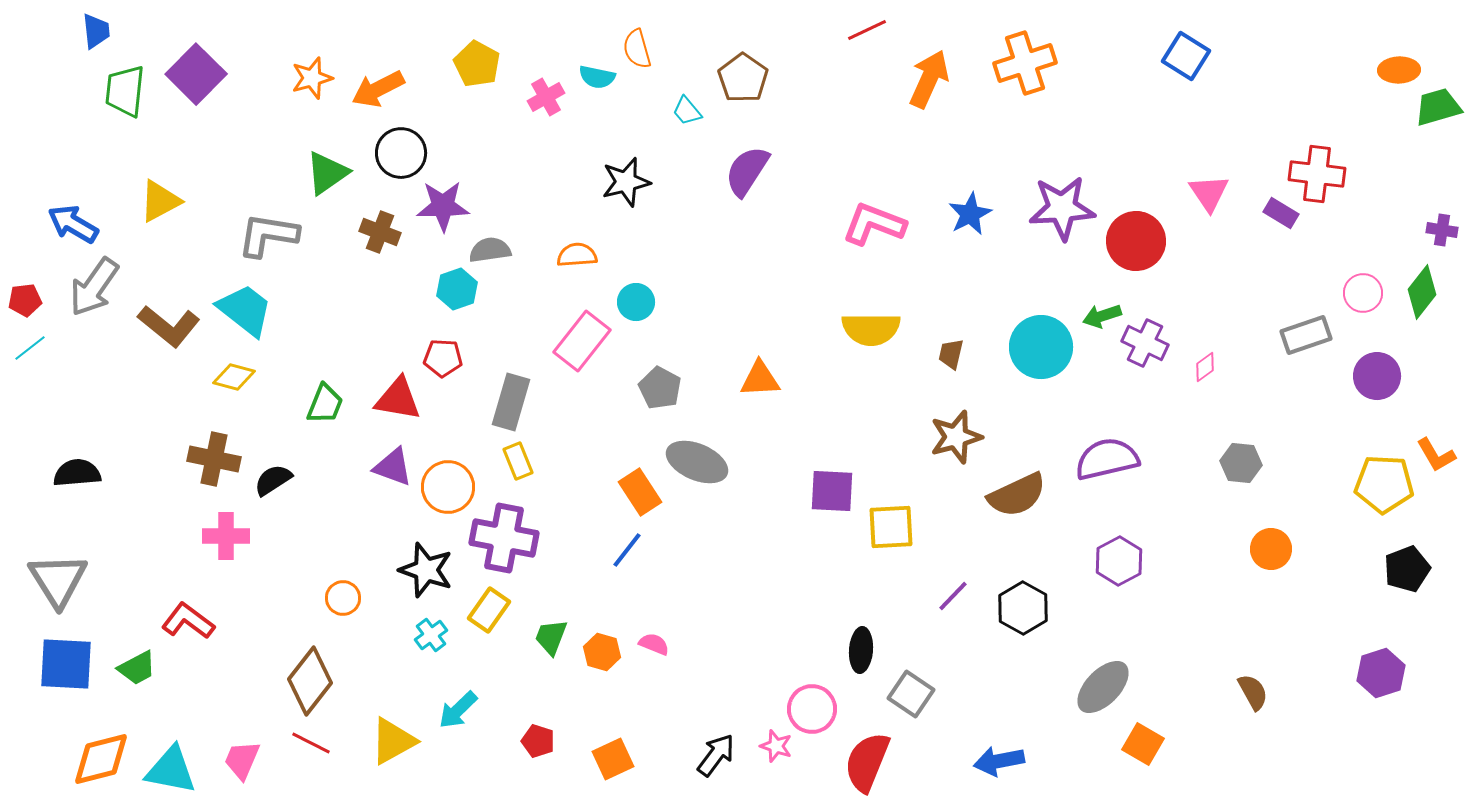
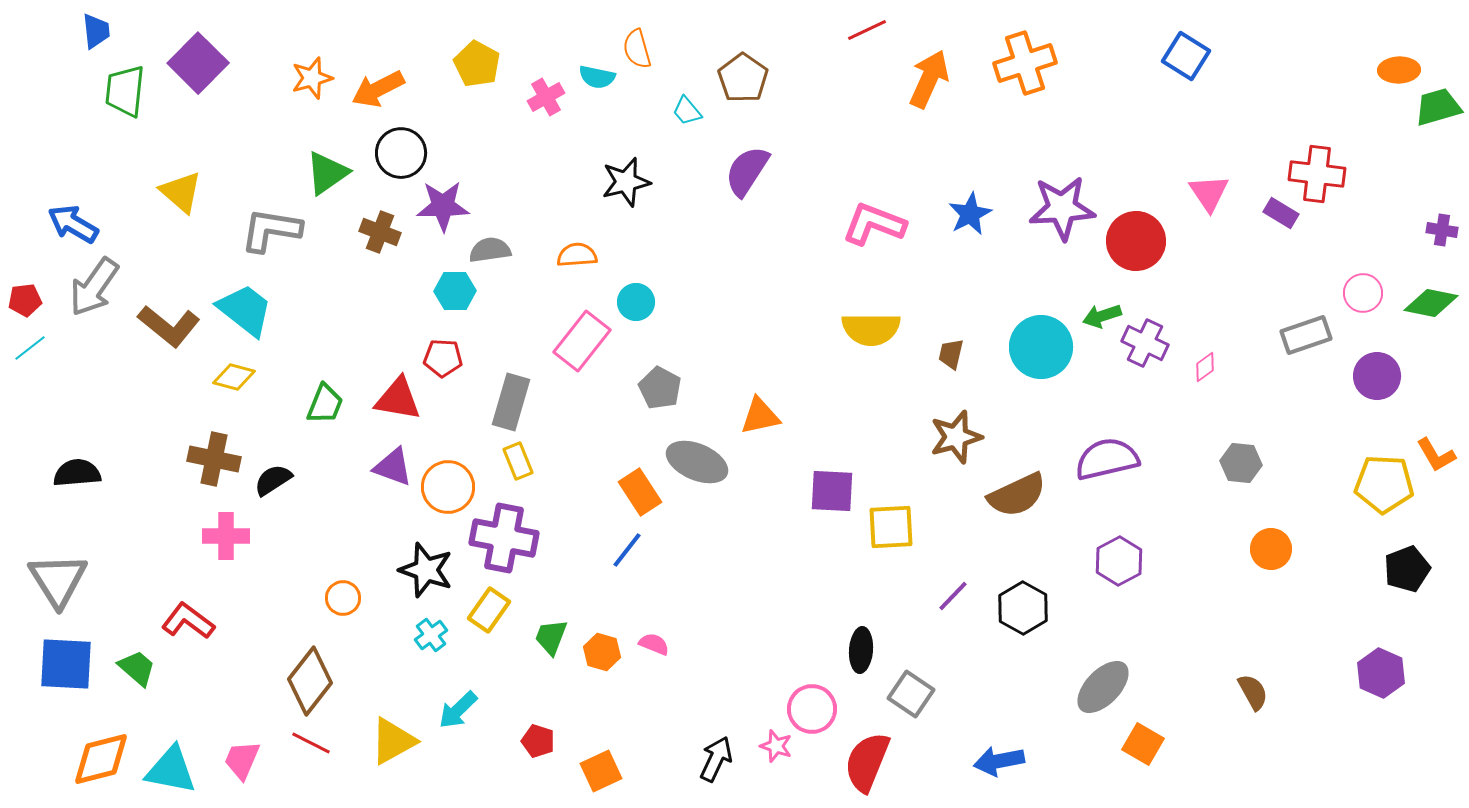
purple square at (196, 74): moved 2 px right, 11 px up
yellow triangle at (160, 201): moved 21 px right, 9 px up; rotated 51 degrees counterclockwise
gray L-shape at (268, 235): moved 3 px right, 5 px up
cyan hexagon at (457, 289): moved 2 px left, 2 px down; rotated 18 degrees clockwise
green diamond at (1422, 292): moved 9 px right, 11 px down; rotated 64 degrees clockwise
orange triangle at (760, 379): moved 37 px down; rotated 9 degrees counterclockwise
green trapezoid at (137, 668): rotated 111 degrees counterclockwise
purple hexagon at (1381, 673): rotated 18 degrees counterclockwise
black arrow at (716, 755): moved 4 px down; rotated 12 degrees counterclockwise
orange square at (613, 759): moved 12 px left, 12 px down
